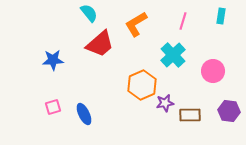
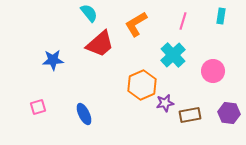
pink square: moved 15 px left
purple hexagon: moved 2 px down
brown rectangle: rotated 10 degrees counterclockwise
